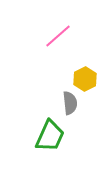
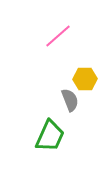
yellow hexagon: rotated 25 degrees clockwise
gray semicircle: moved 3 px up; rotated 15 degrees counterclockwise
